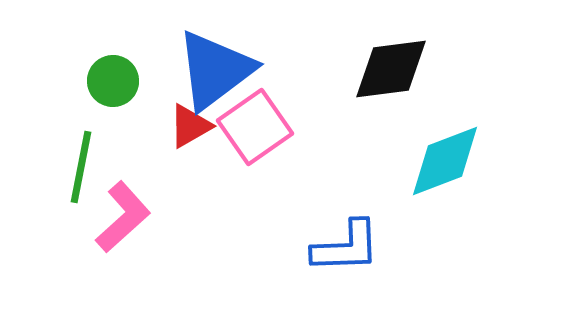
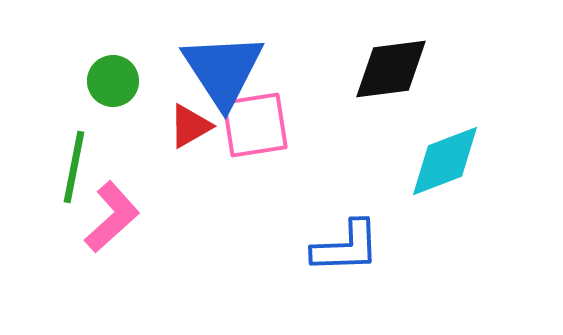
blue triangle: moved 8 px right; rotated 26 degrees counterclockwise
pink square: moved 2 px up; rotated 26 degrees clockwise
green line: moved 7 px left
pink L-shape: moved 11 px left
